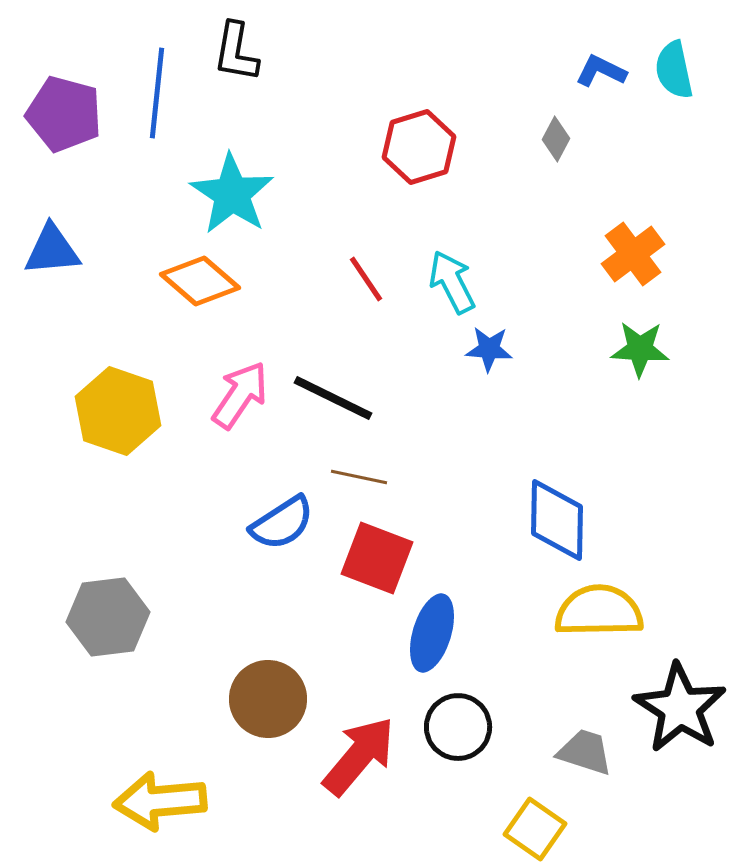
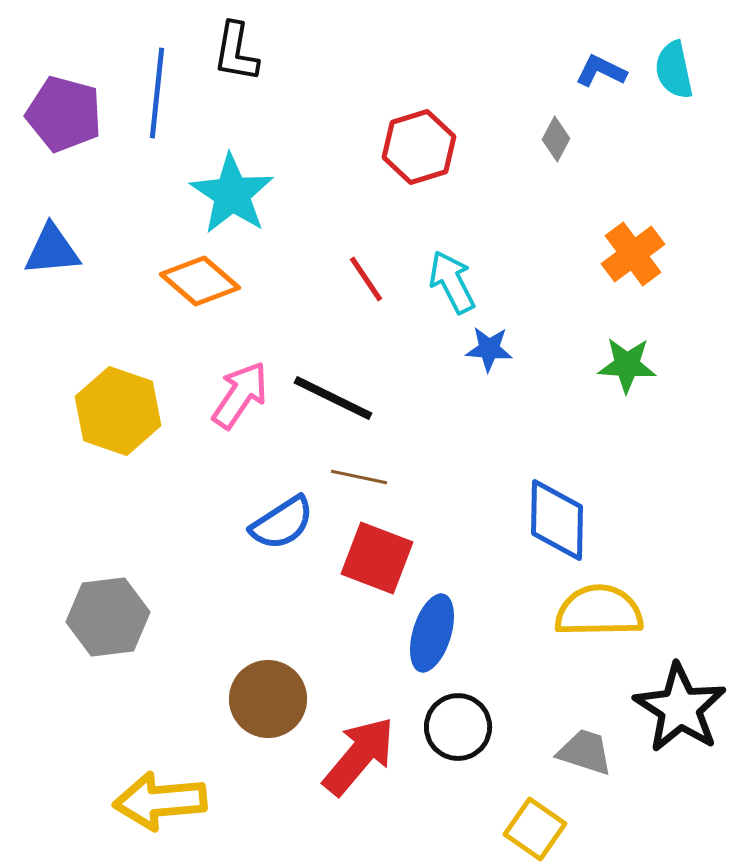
green star: moved 13 px left, 16 px down
